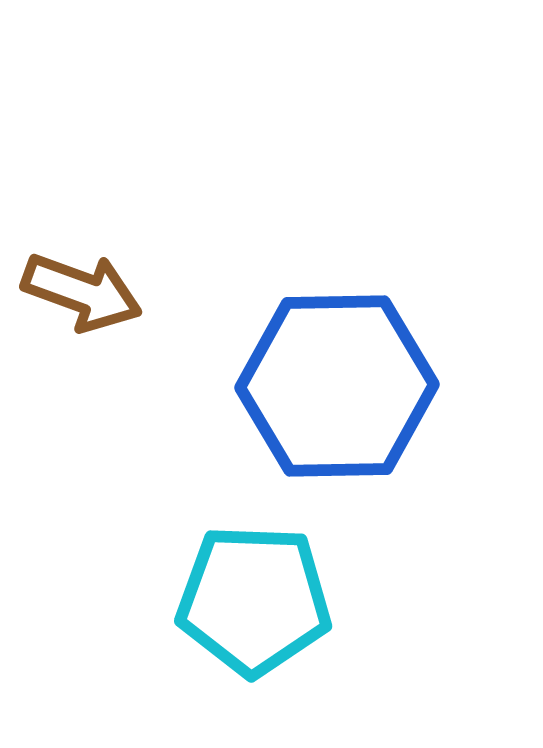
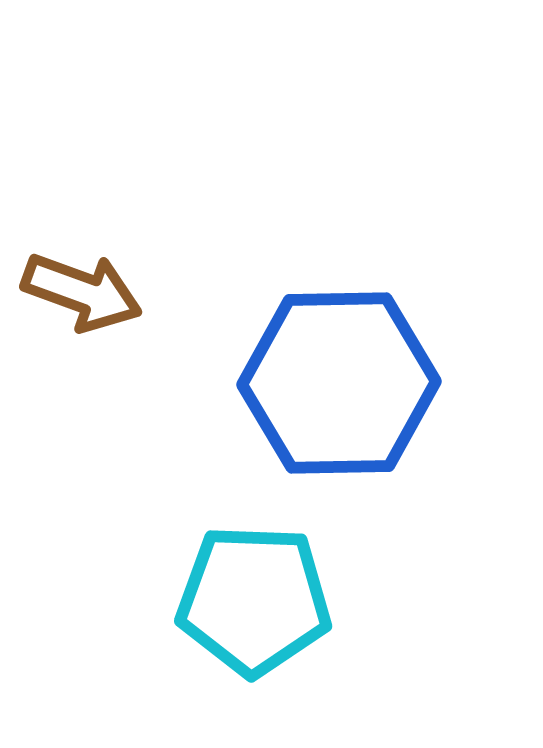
blue hexagon: moved 2 px right, 3 px up
